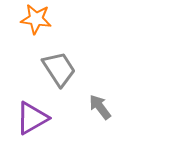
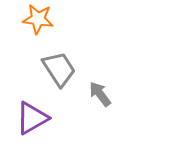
orange star: moved 2 px right
gray arrow: moved 13 px up
